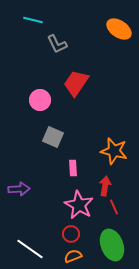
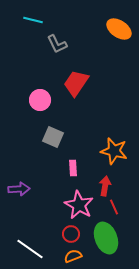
green ellipse: moved 6 px left, 7 px up
